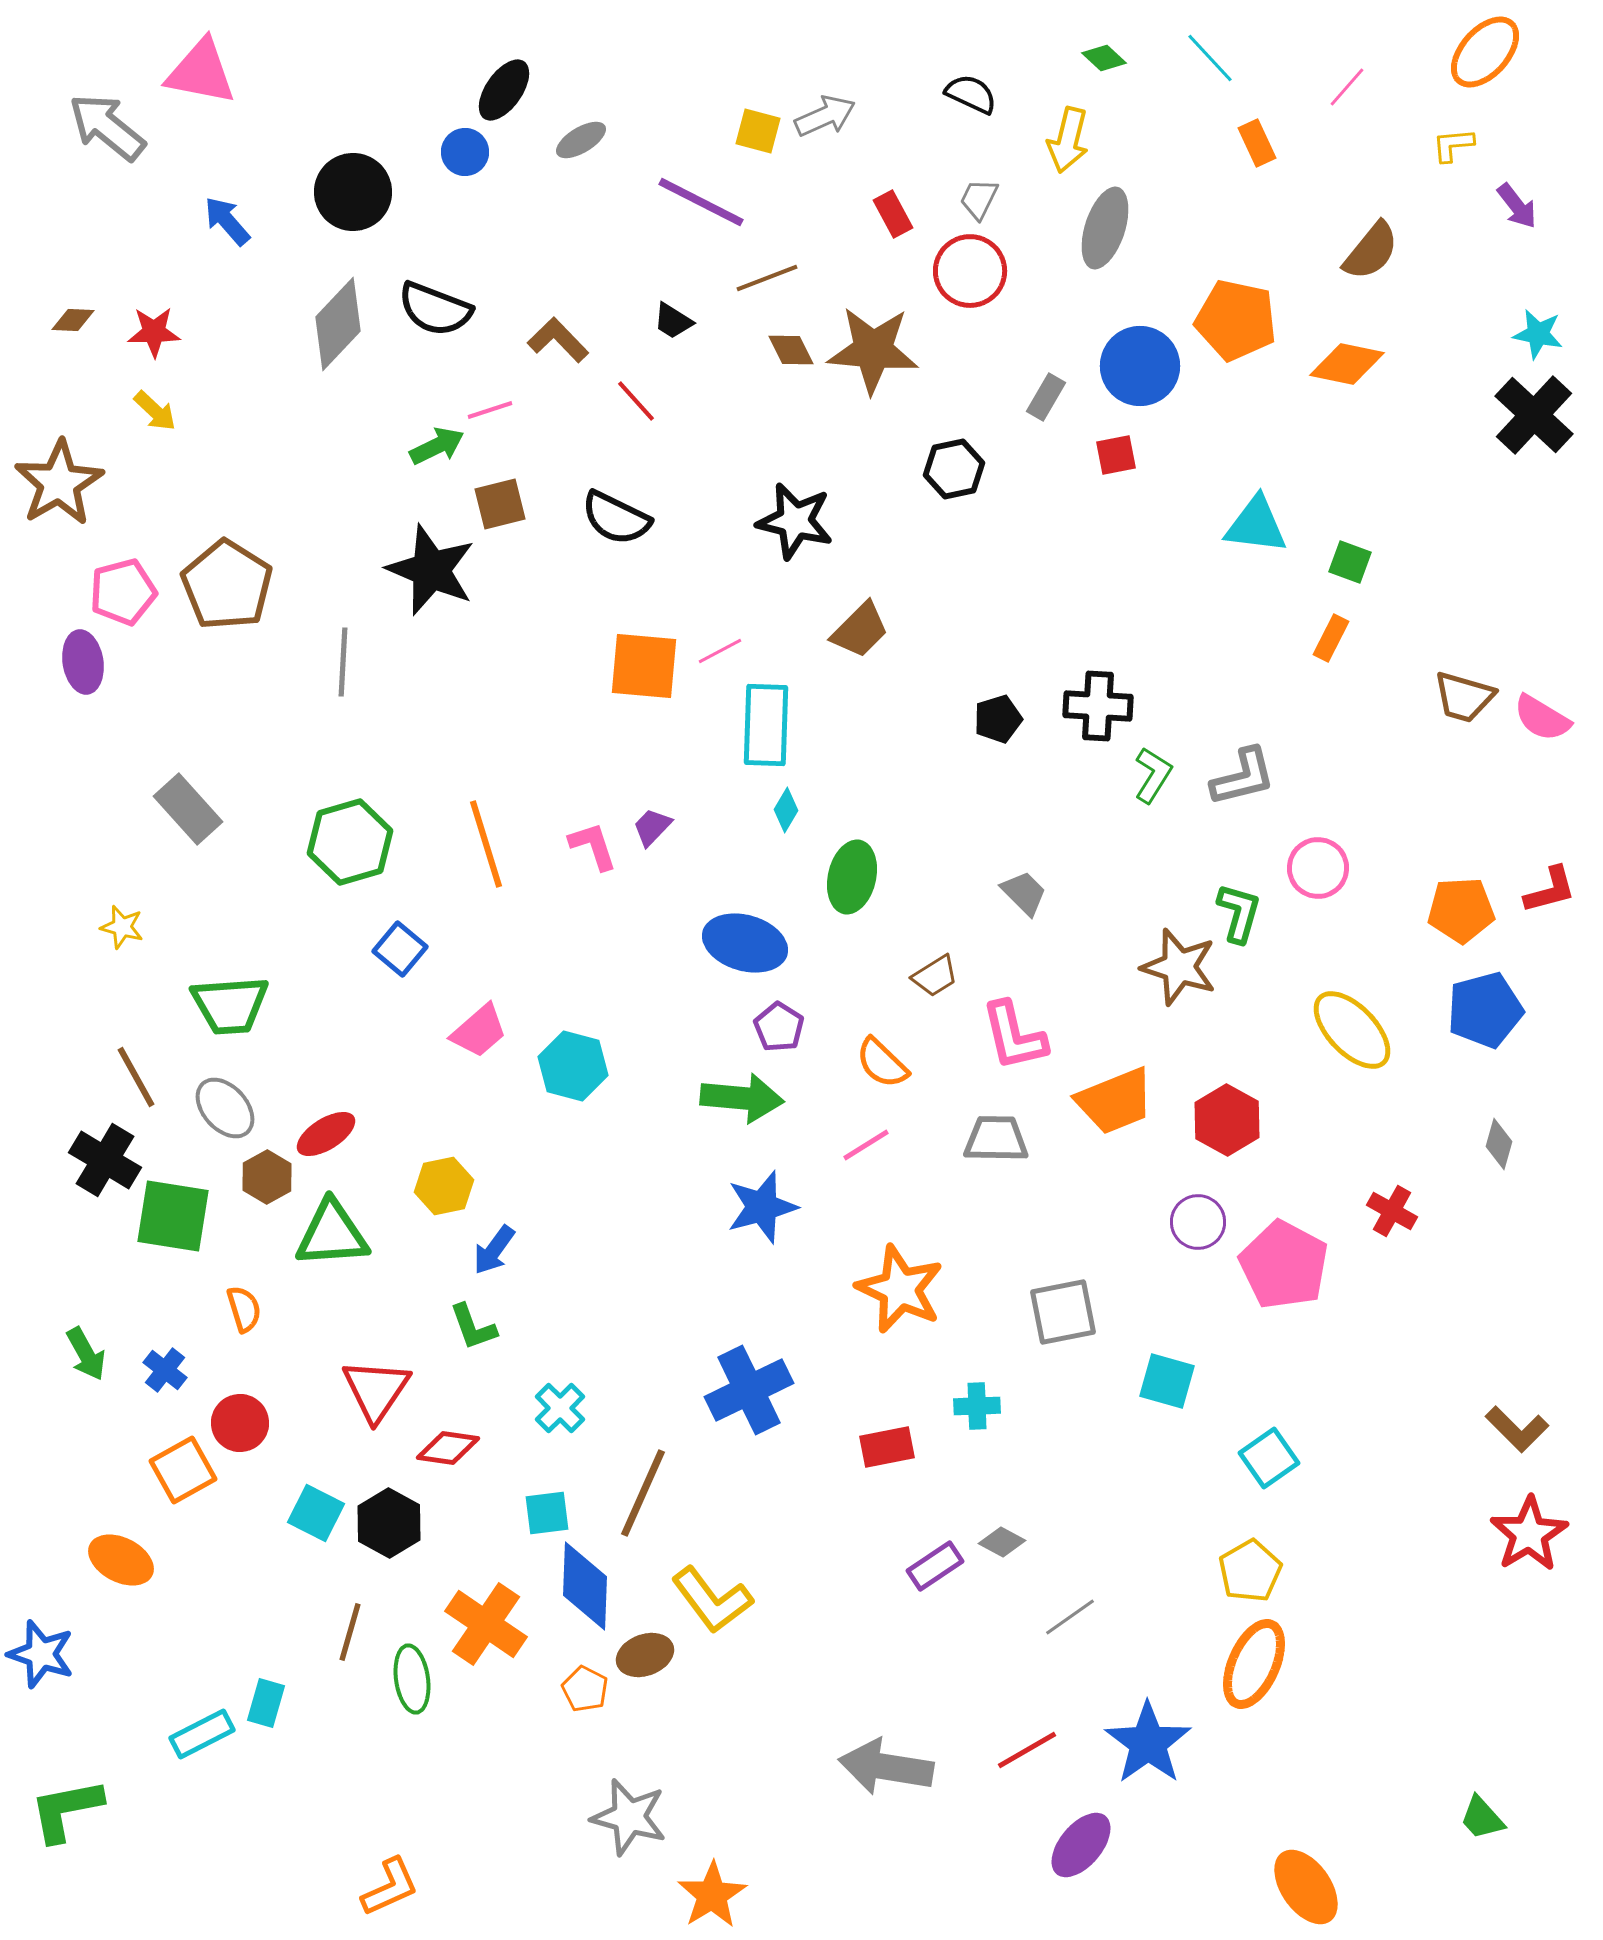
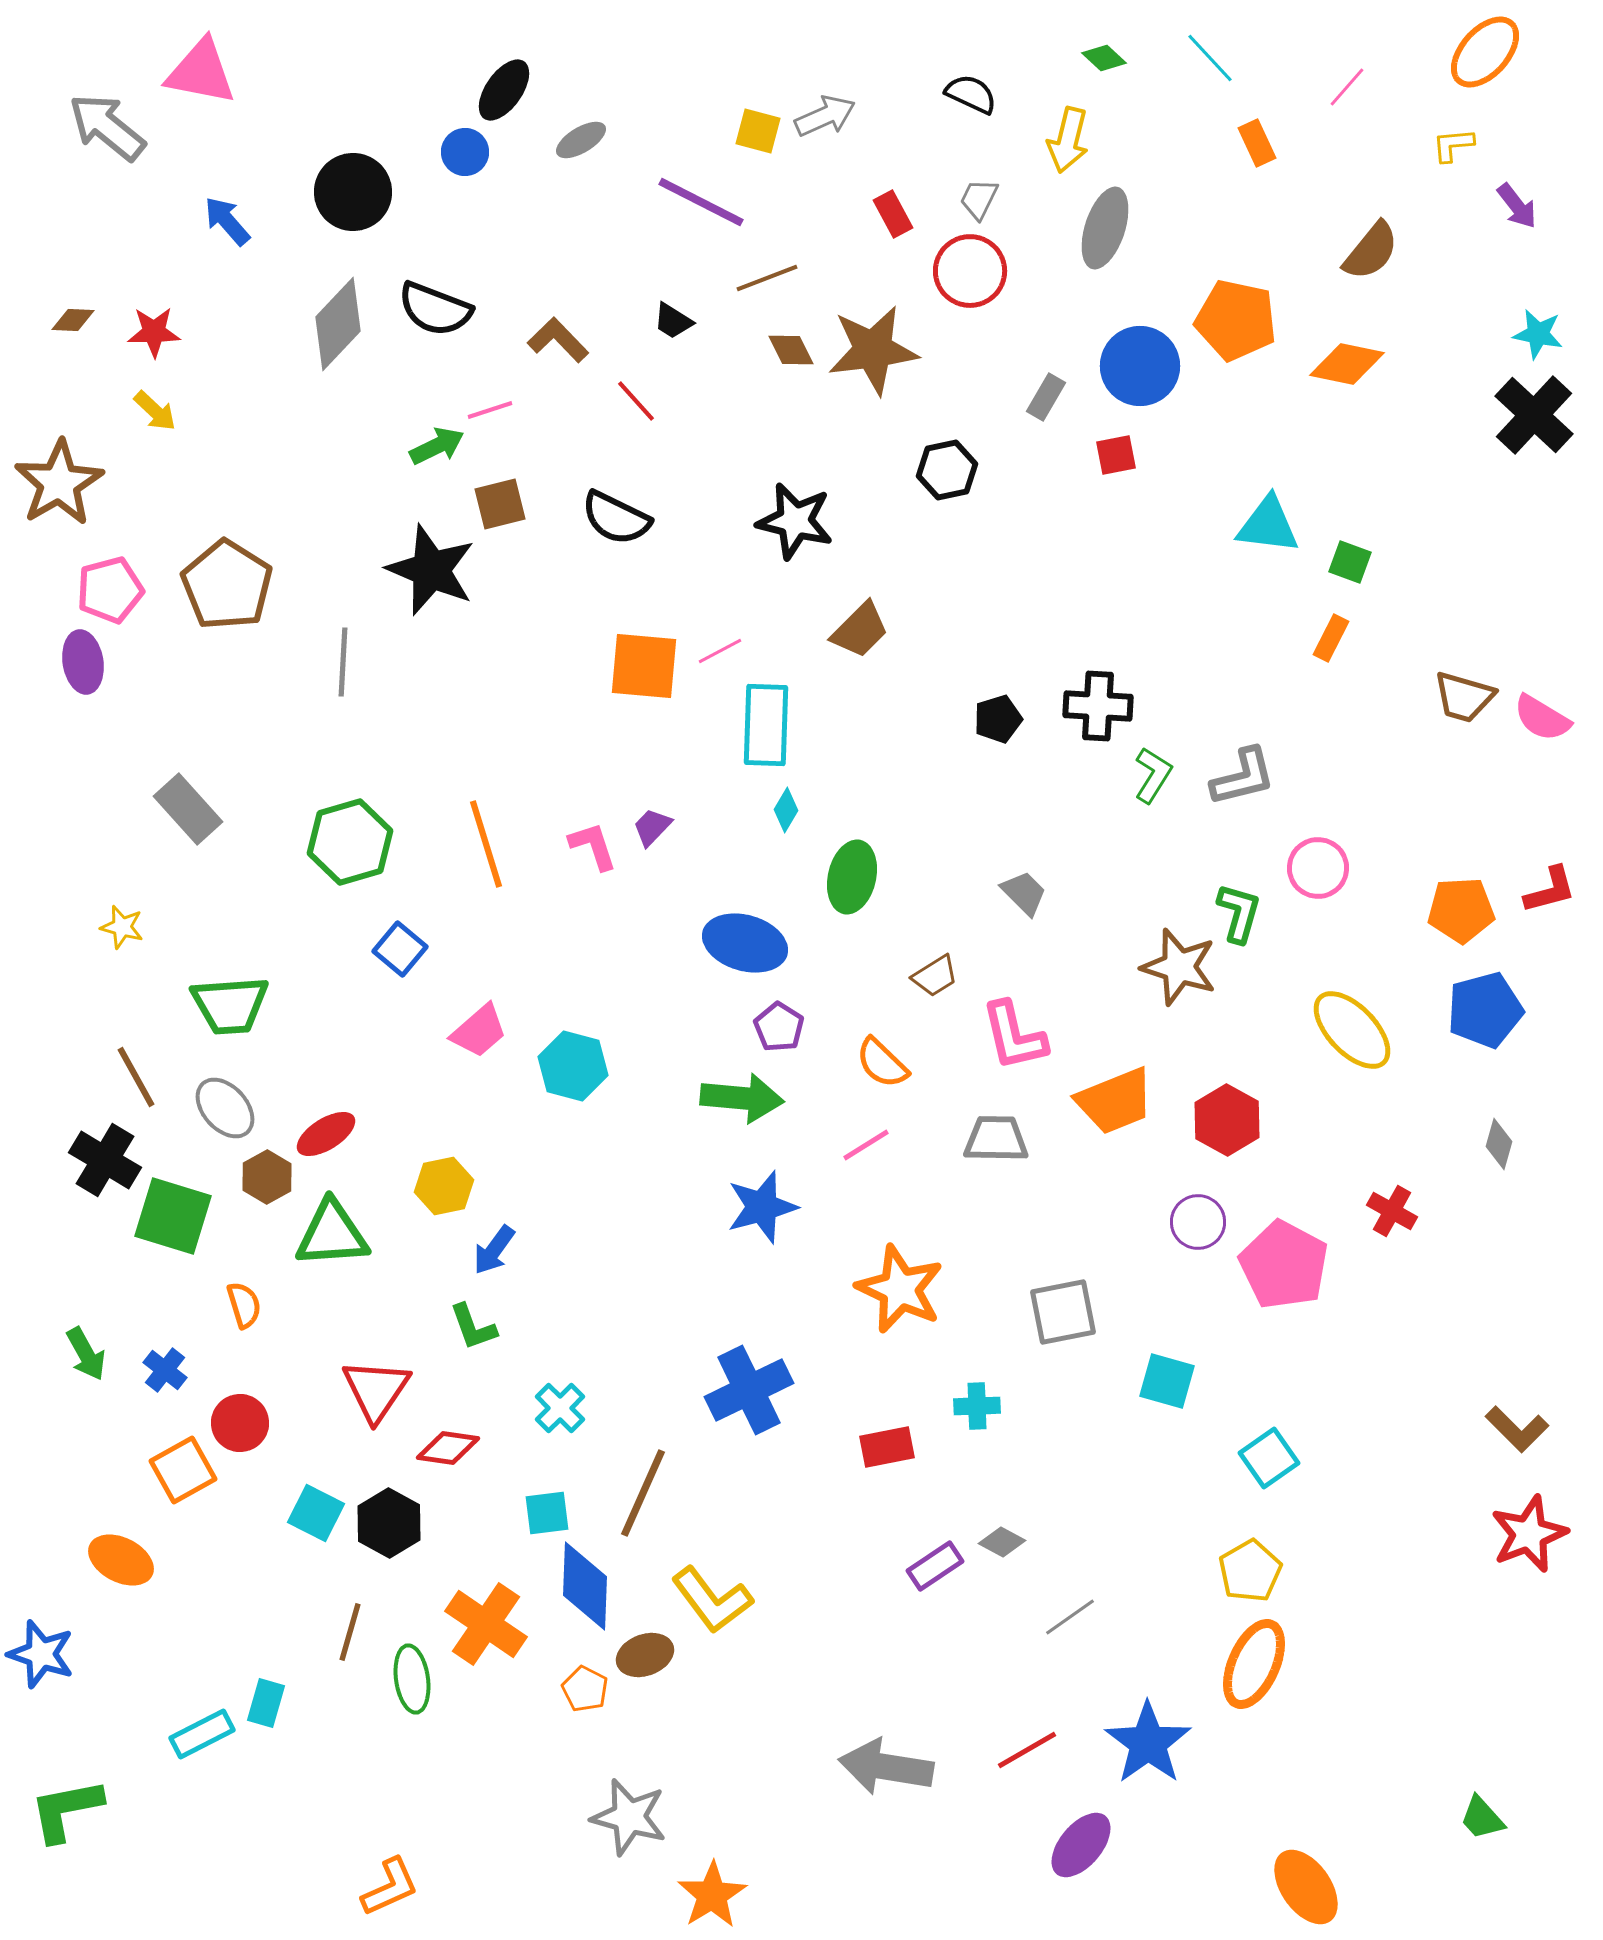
brown star at (873, 350): rotated 12 degrees counterclockwise
black hexagon at (954, 469): moved 7 px left, 1 px down
cyan triangle at (1256, 525): moved 12 px right
pink pentagon at (123, 592): moved 13 px left, 2 px up
green square at (173, 1216): rotated 8 degrees clockwise
orange semicircle at (244, 1309): moved 4 px up
red star at (1529, 1534): rotated 10 degrees clockwise
